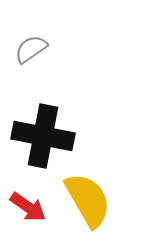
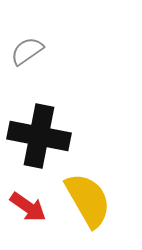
gray semicircle: moved 4 px left, 2 px down
black cross: moved 4 px left
